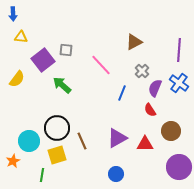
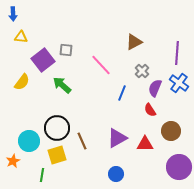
purple line: moved 2 px left, 3 px down
yellow semicircle: moved 5 px right, 3 px down
